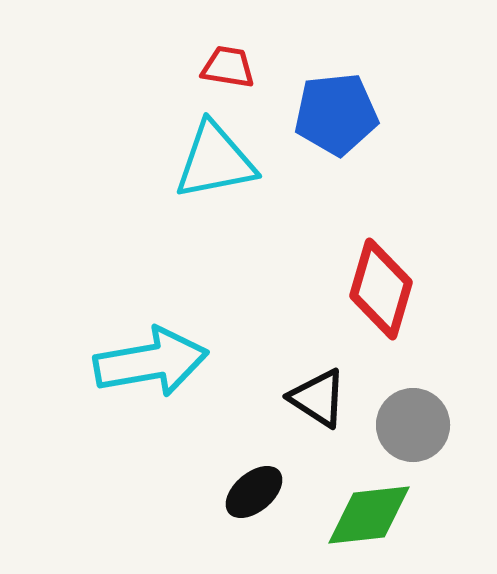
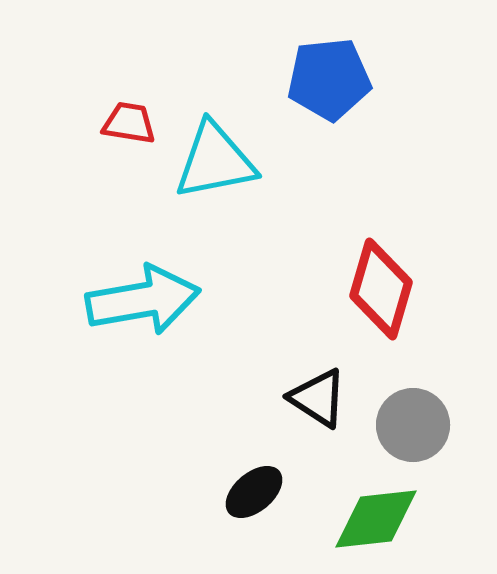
red trapezoid: moved 99 px left, 56 px down
blue pentagon: moved 7 px left, 35 px up
cyan arrow: moved 8 px left, 62 px up
green diamond: moved 7 px right, 4 px down
